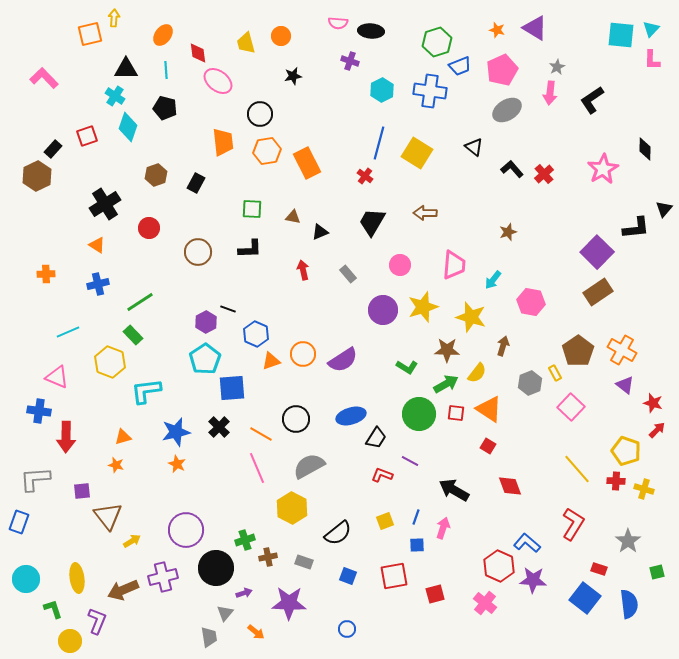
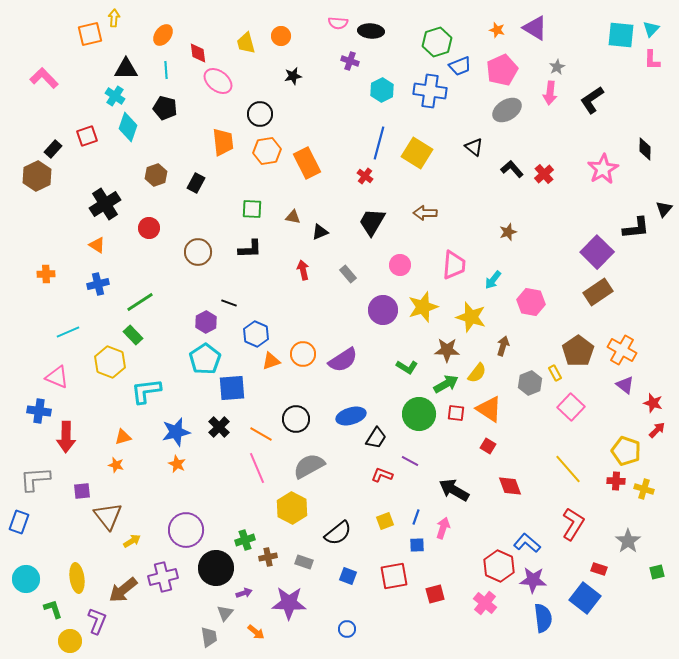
black line at (228, 309): moved 1 px right, 6 px up
yellow line at (577, 469): moved 9 px left
brown arrow at (123, 590): rotated 16 degrees counterclockwise
blue semicircle at (629, 604): moved 86 px left, 14 px down
